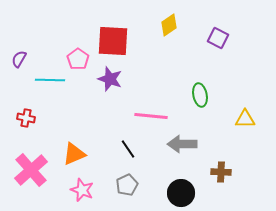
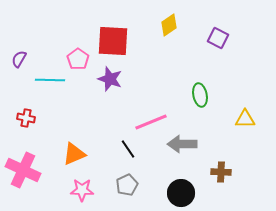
pink line: moved 6 px down; rotated 28 degrees counterclockwise
pink cross: moved 8 px left; rotated 24 degrees counterclockwise
pink star: rotated 20 degrees counterclockwise
